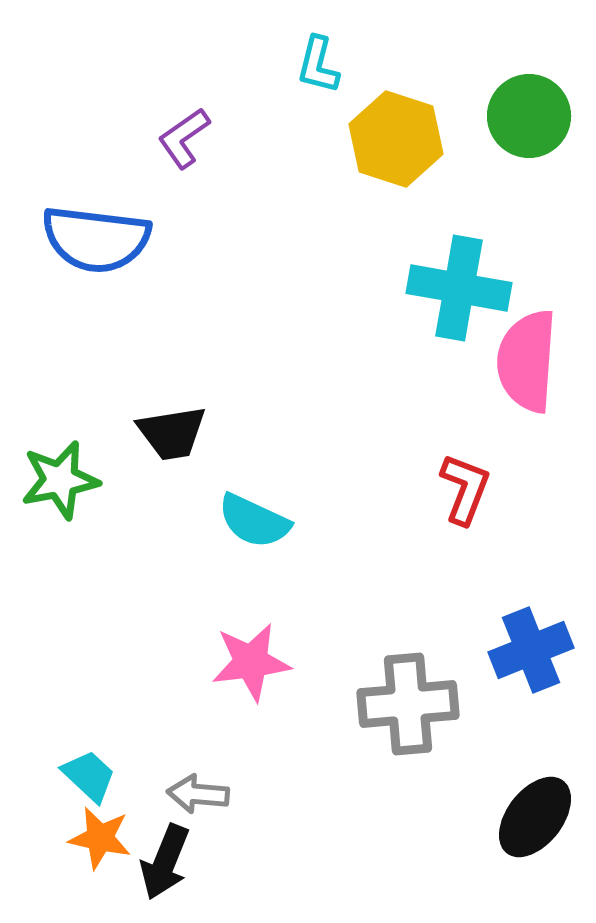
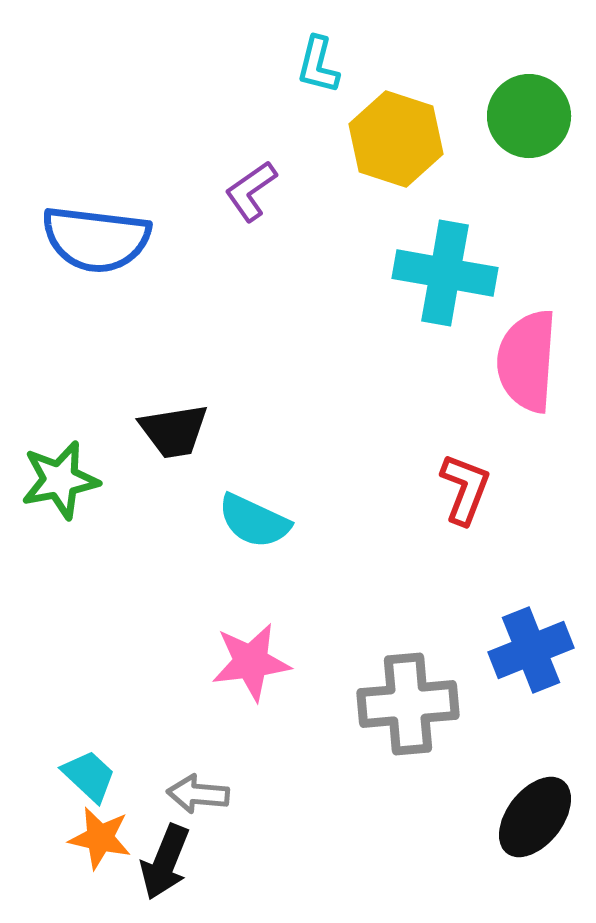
purple L-shape: moved 67 px right, 53 px down
cyan cross: moved 14 px left, 15 px up
black trapezoid: moved 2 px right, 2 px up
